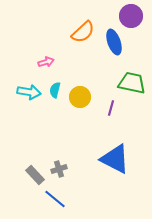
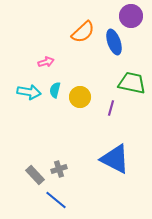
blue line: moved 1 px right, 1 px down
